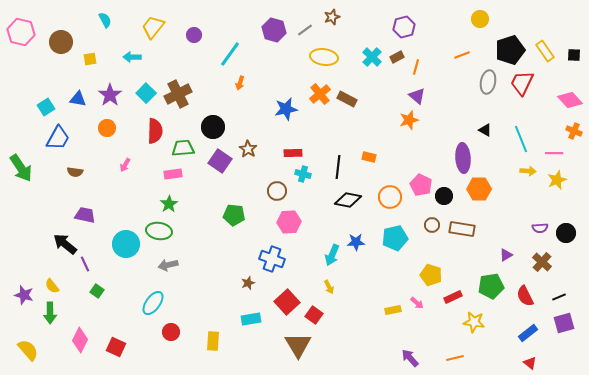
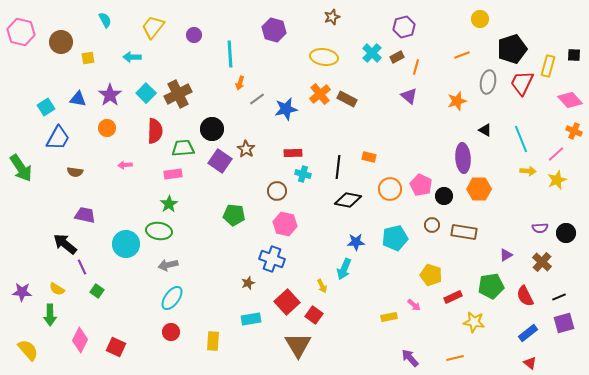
gray line at (305, 30): moved 48 px left, 69 px down
black pentagon at (510, 50): moved 2 px right, 1 px up
yellow rectangle at (545, 51): moved 3 px right, 15 px down; rotated 50 degrees clockwise
cyan line at (230, 54): rotated 40 degrees counterclockwise
cyan cross at (372, 57): moved 4 px up
yellow square at (90, 59): moved 2 px left, 1 px up
purple triangle at (417, 96): moved 8 px left
orange star at (409, 120): moved 48 px right, 19 px up
black circle at (213, 127): moved 1 px left, 2 px down
brown star at (248, 149): moved 2 px left
pink line at (554, 153): moved 2 px right, 1 px down; rotated 42 degrees counterclockwise
pink arrow at (125, 165): rotated 56 degrees clockwise
orange circle at (390, 197): moved 8 px up
pink hexagon at (289, 222): moved 4 px left, 2 px down; rotated 15 degrees clockwise
brown rectangle at (462, 229): moved 2 px right, 3 px down
cyan arrow at (332, 255): moved 12 px right, 14 px down
purple line at (85, 264): moved 3 px left, 3 px down
yellow semicircle at (52, 286): moved 5 px right, 3 px down; rotated 21 degrees counterclockwise
yellow arrow at (329, 287): moved 7 px left, 1 px up
purple star at (24, 295): moved 2 px left, 3 px up; rotated 12 degrees counterclockwise
cyan ellipse at (153, 303): moved 19 px right, 5 px up
pink arrow at (417, 303): moved 3 px left, 2 px down
yellow rectangle at (393, 310): moved 4 px left, 7 px down
green arrow at (50, 313): moved 2 px down
